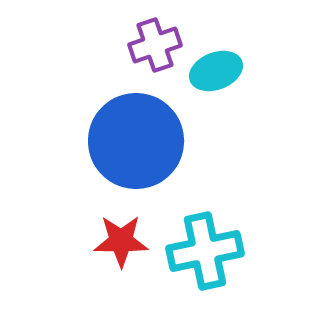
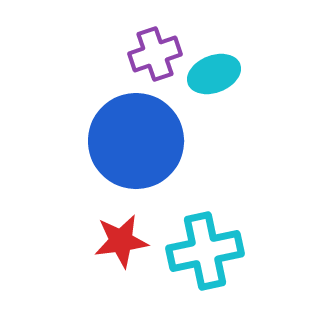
purple cross: moved 9 px down
cyan ellipse: moved 2 px left, 3 px down
red star: rotated 8 degrees counterclockwise
